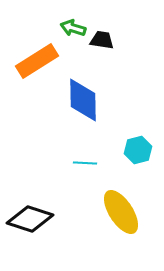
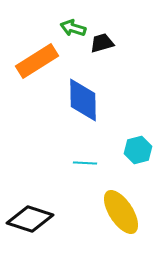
black trapezoid: moved 3 px down; rotated 25 degrees counterclockwise
